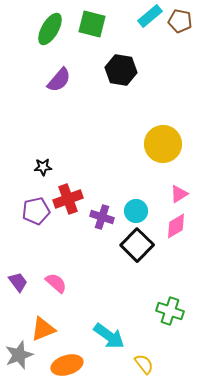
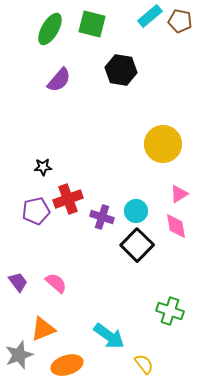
pink diamond: rotated 68 degrees counterclockwise
